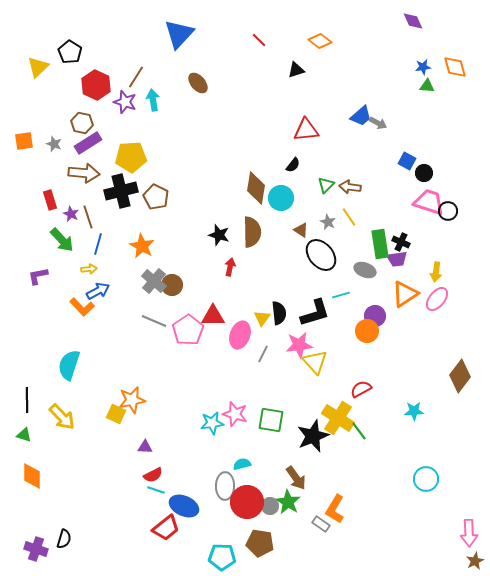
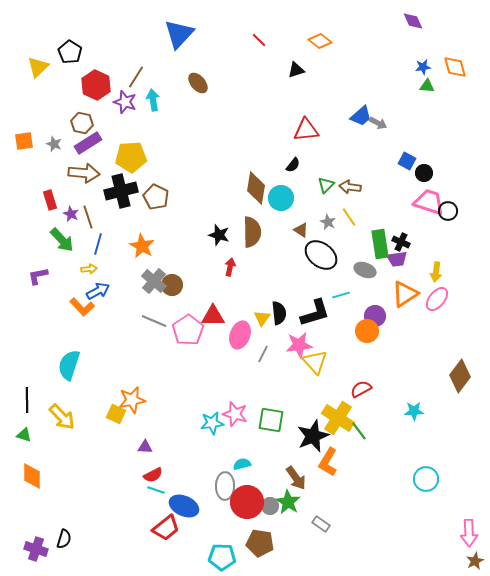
black ellipse at (321, 255): rotated 12 degrees counterclockwise
orange L-shape at (335, 509): moved 7 px left, 47 px up
